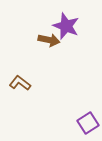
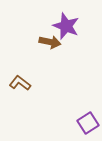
brown arrow: moved 1 px right, 2 px down
